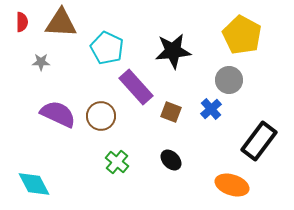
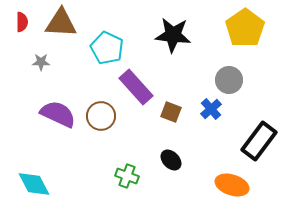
yellow pentagon: moved 3 px right, 7 px up; rotated 9 degrees clockwise
black star: moved 16 px up; rotated 12 degrees clockwise
green cross: moved 10 px right, 14 px down; rotated 20 degrees counterclockwise
